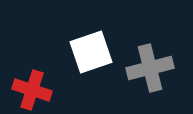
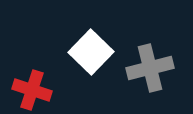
white square: rotated 27 degrees counterclockwise
